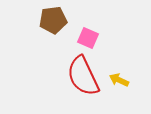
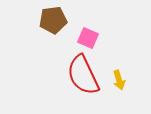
red semicircle: moved 1 px up
yellow arrow: rotated 132 degrees counterclockwise
